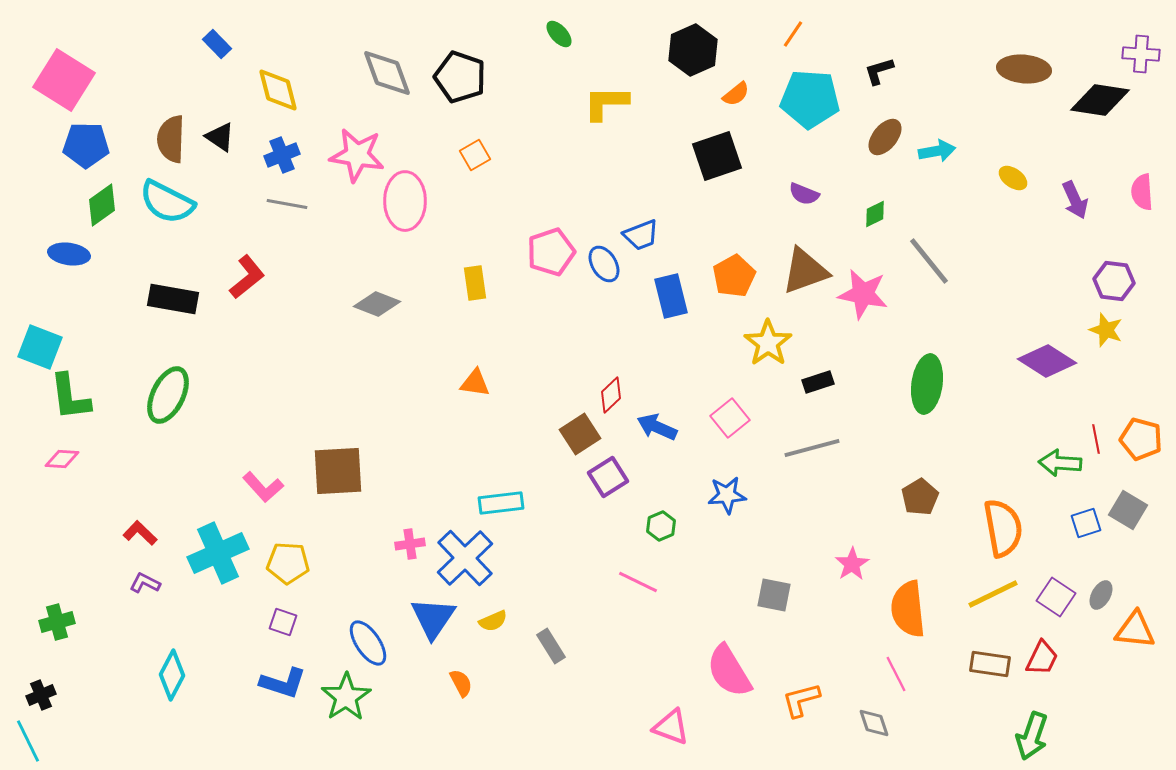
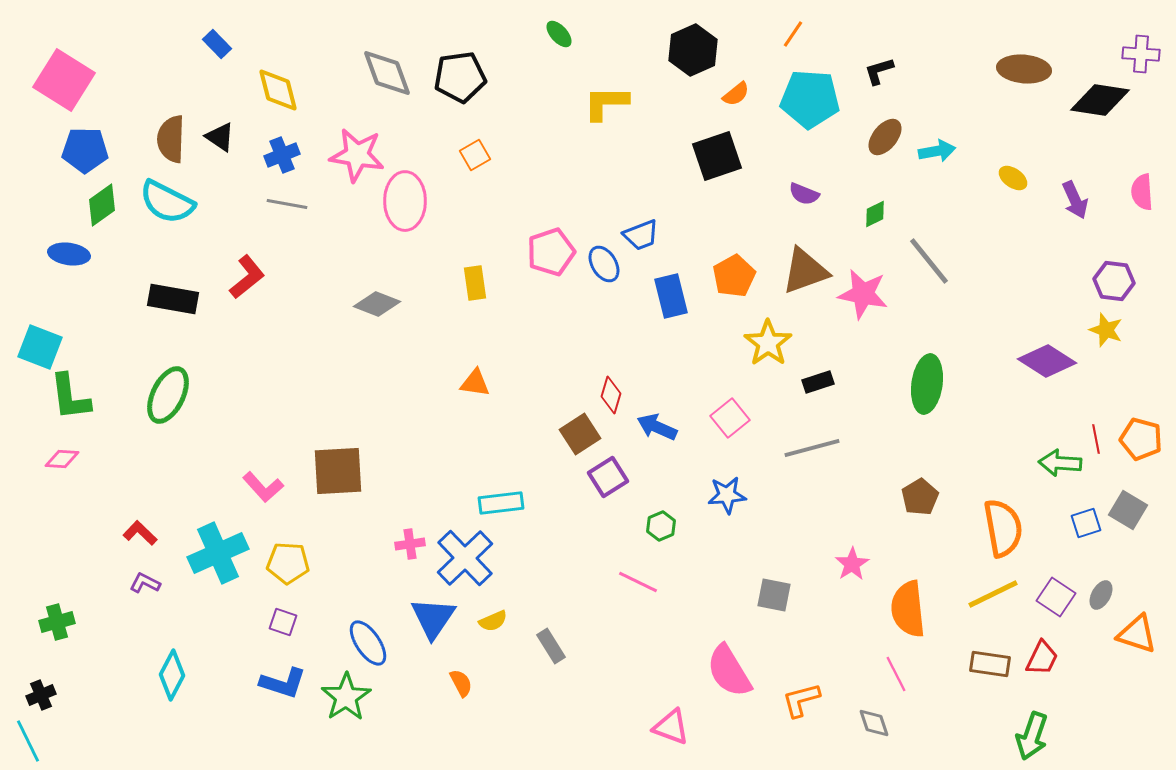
black pentagon at (460, 77): rotated 27 degrees counterclockwise
blue pentagon at (86, 145): moved 1 px left, 5 px down
red diamond at (611, 395): rotated 30 degrees counterclockwise
orange triangle at (1135, 630): moved 2 px right, 4 px down; rotated 12 degrees clockwise
